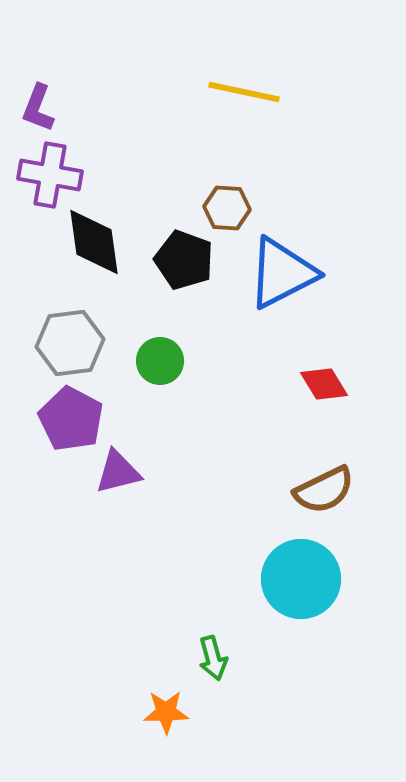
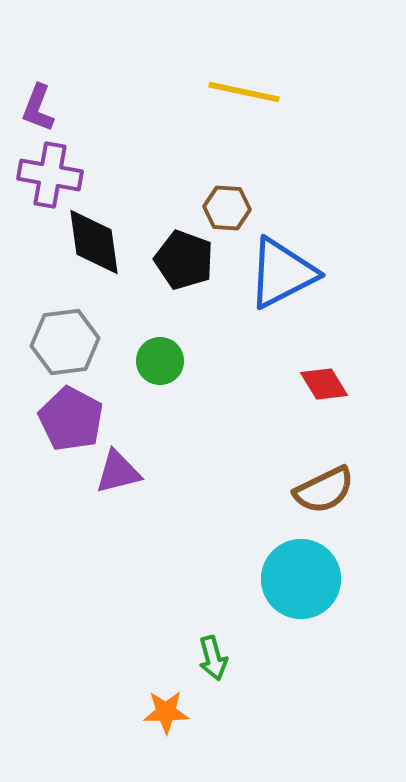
gray hexagon: moved 5 px left, 1 px up
